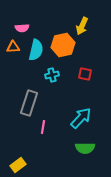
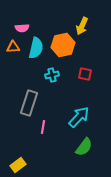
cyan semicircle: moved 2 px up
cyan arrow: moved 2 px left, 1 px up
green semicircle: moved 1 px left, 1 px up; rotated 54 degrees counterclockwise
